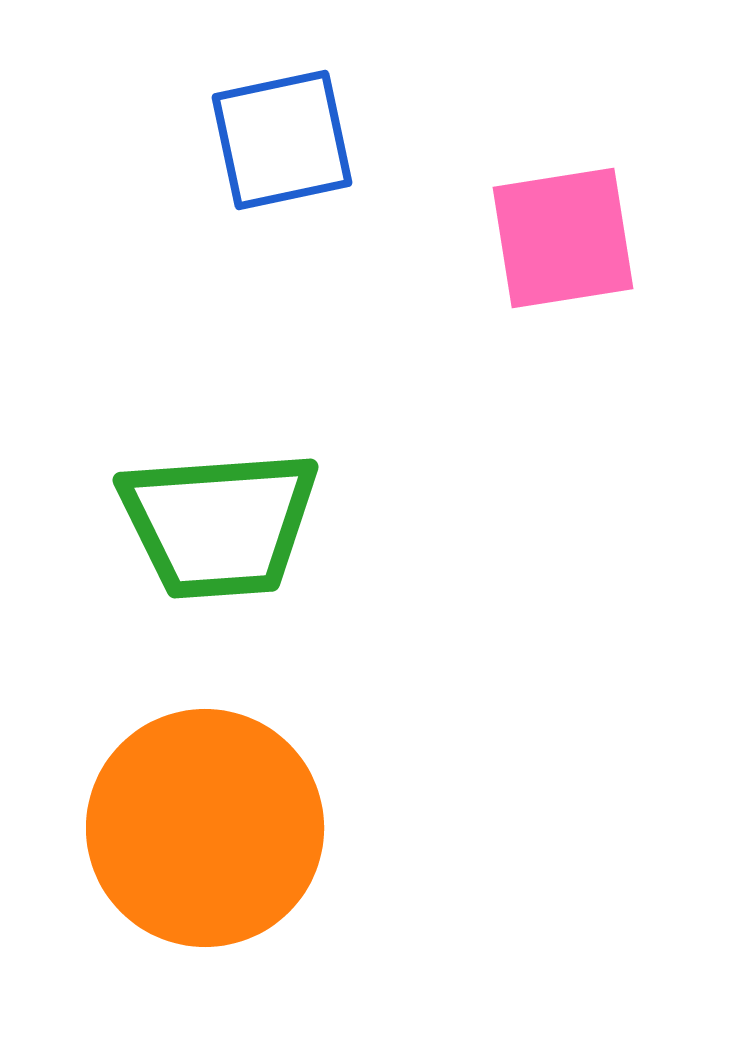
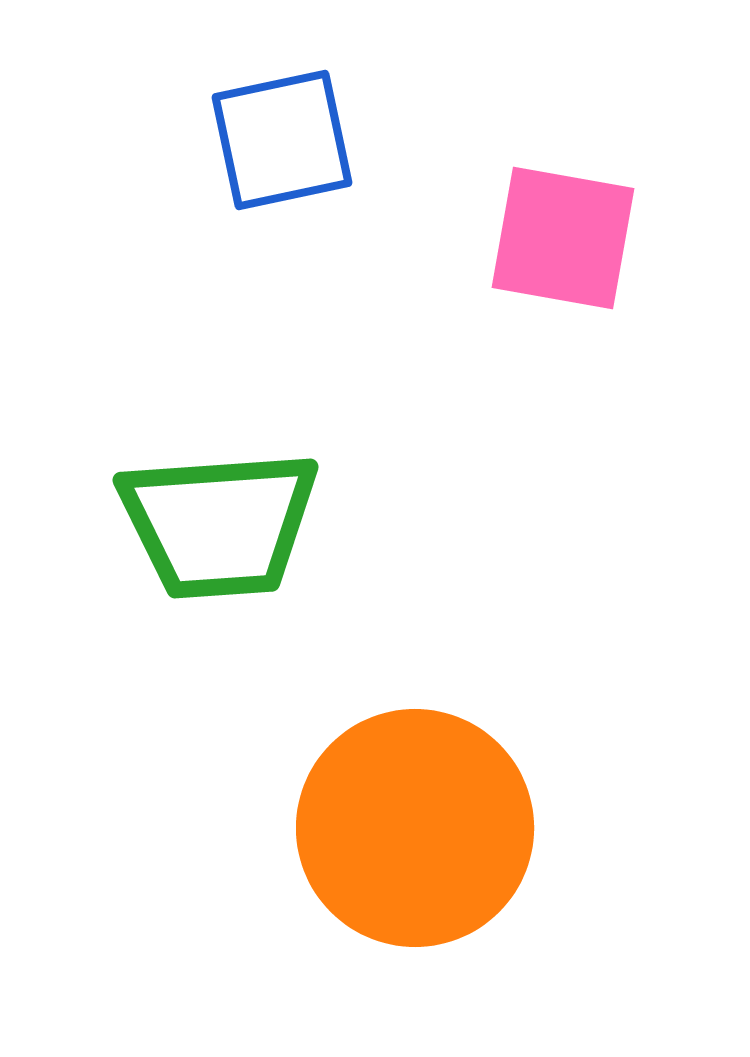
pink square: rotated 19 degrees clockwise
orange circle: moved 210 px right
